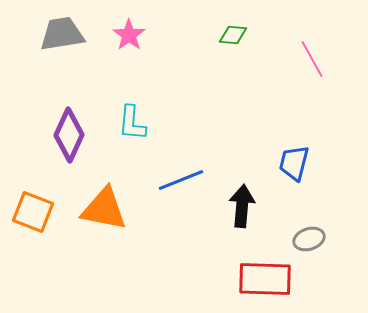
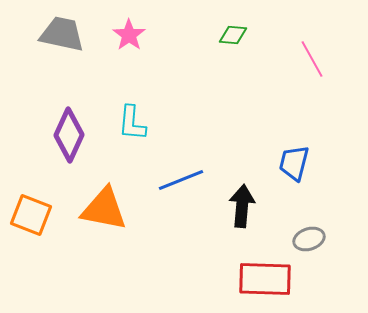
gray trapezoid: rotated 21 degrees clockwise
orange square: moved 2 px left, 3 px down
